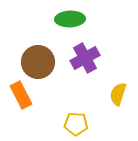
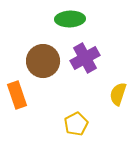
brown circle: moved 5 px right, 1 px up
orange rectangle: moved 4 px left; rotated 8 degrees clockwise
yellow pentagon: rotated 30 degrees counterclockwise
